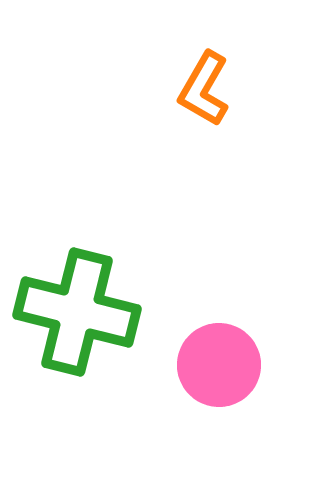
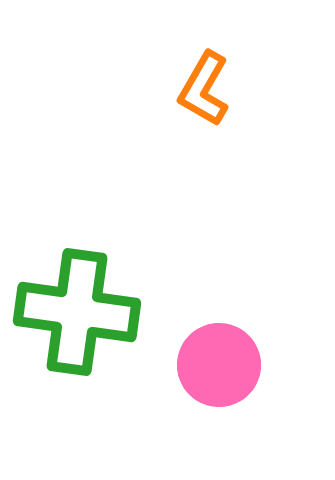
green cross: rotated 6 degrees counterclockwise
